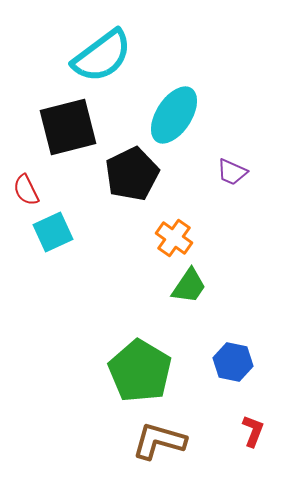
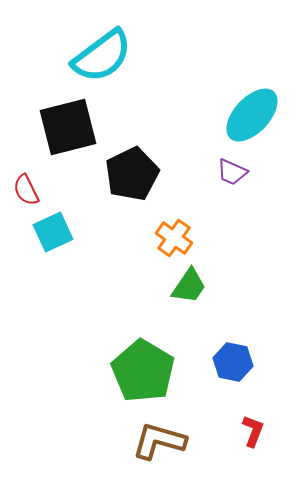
cyan ellipse: moved 78 px right; rotated 10 degrees clockwise
green pentagon: moved 3 px right
